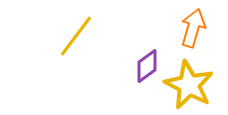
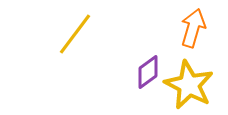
yellow line: moved 1 px left, 2 px up
purple diamond: moved 1 px right, 6 px down
